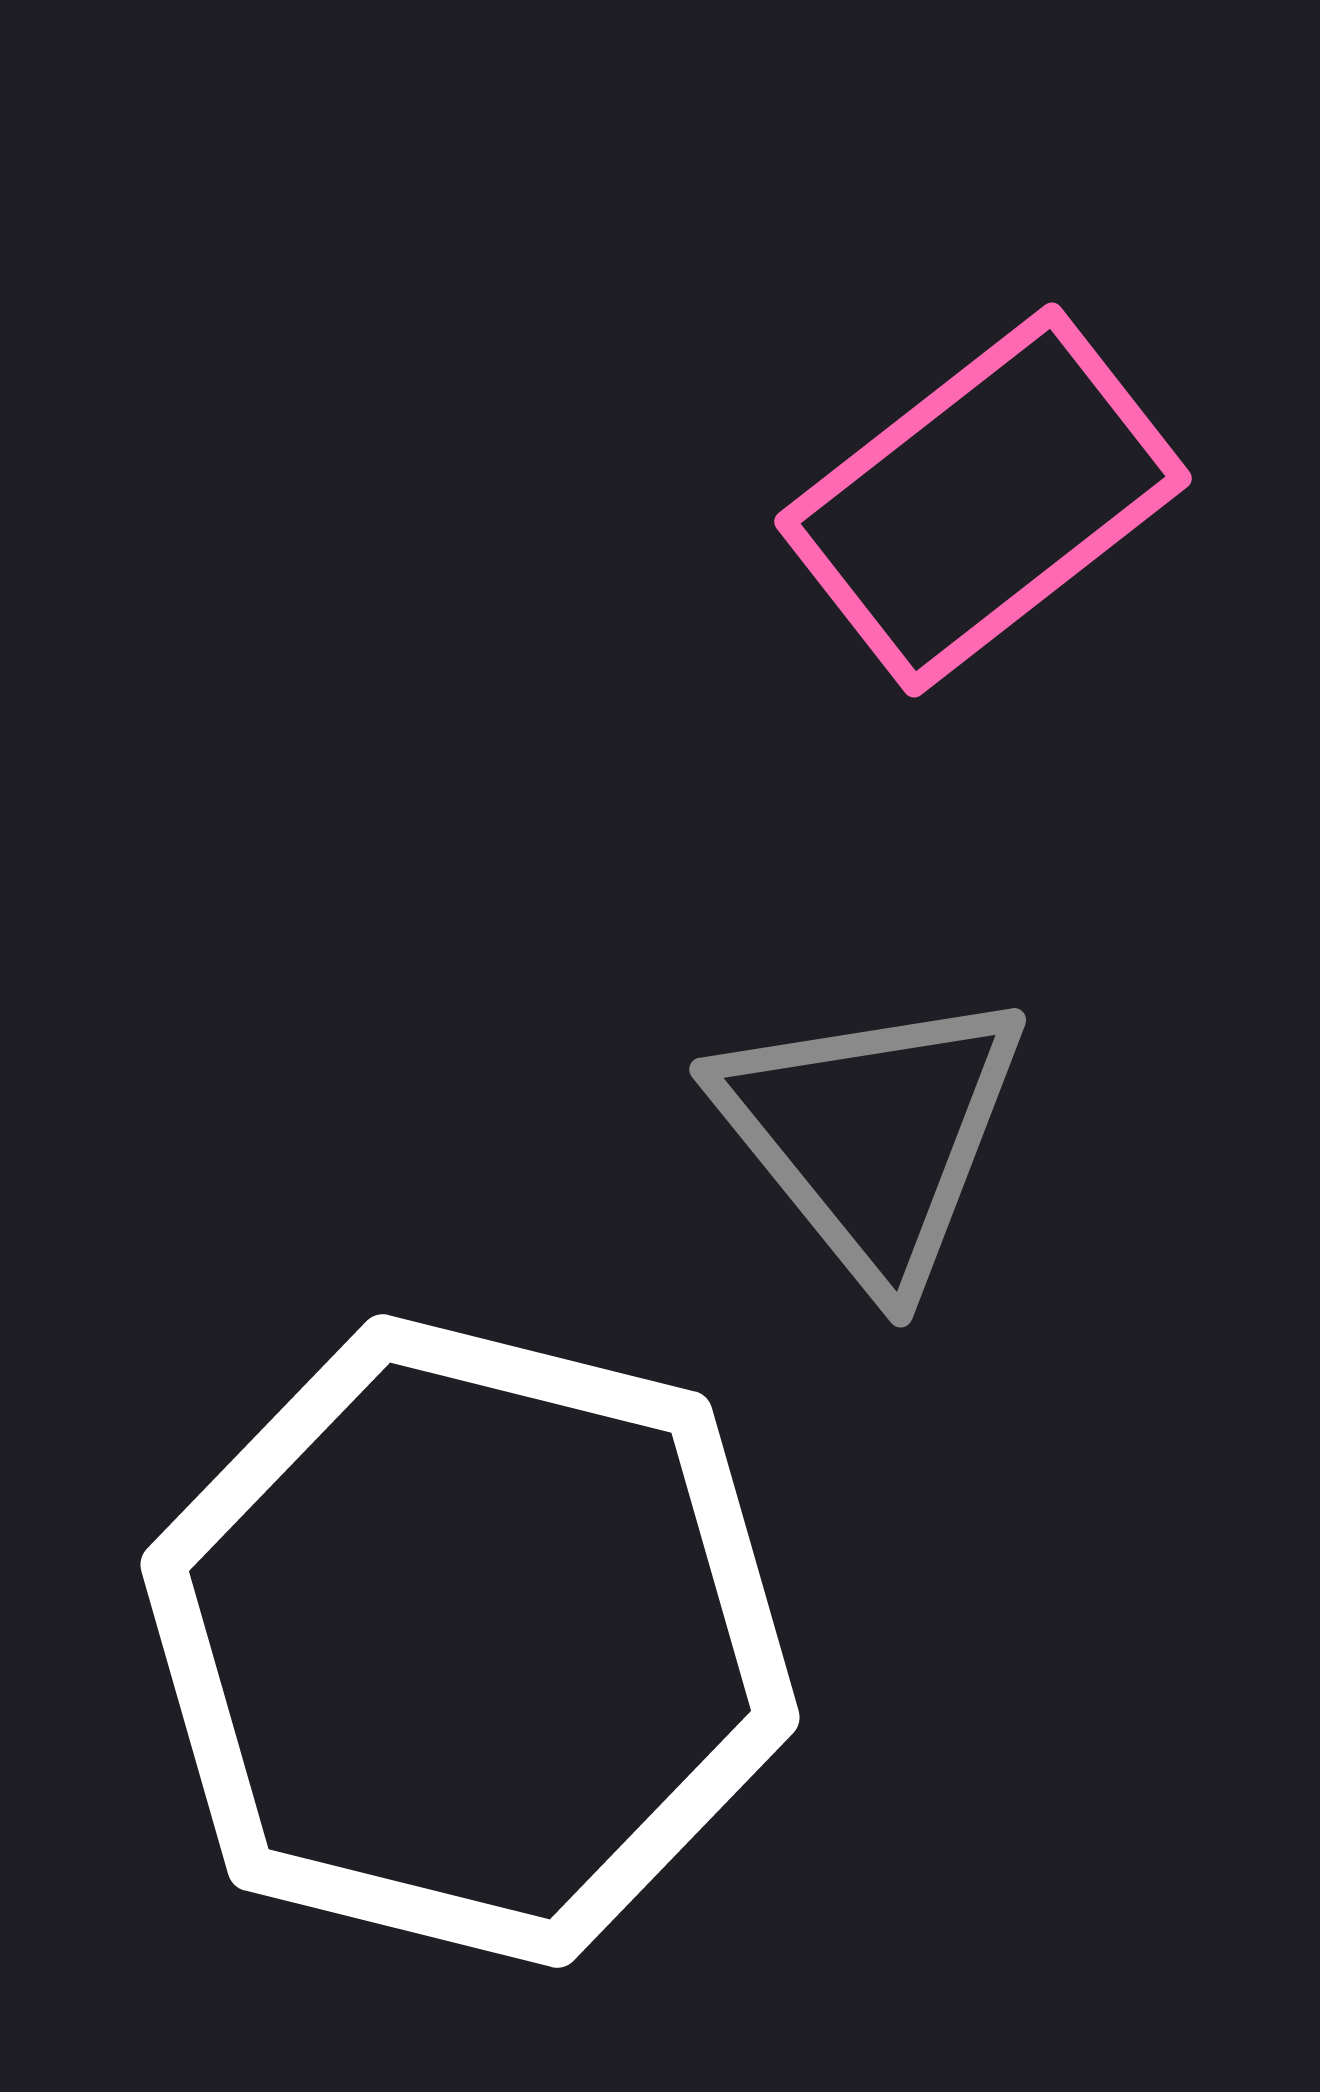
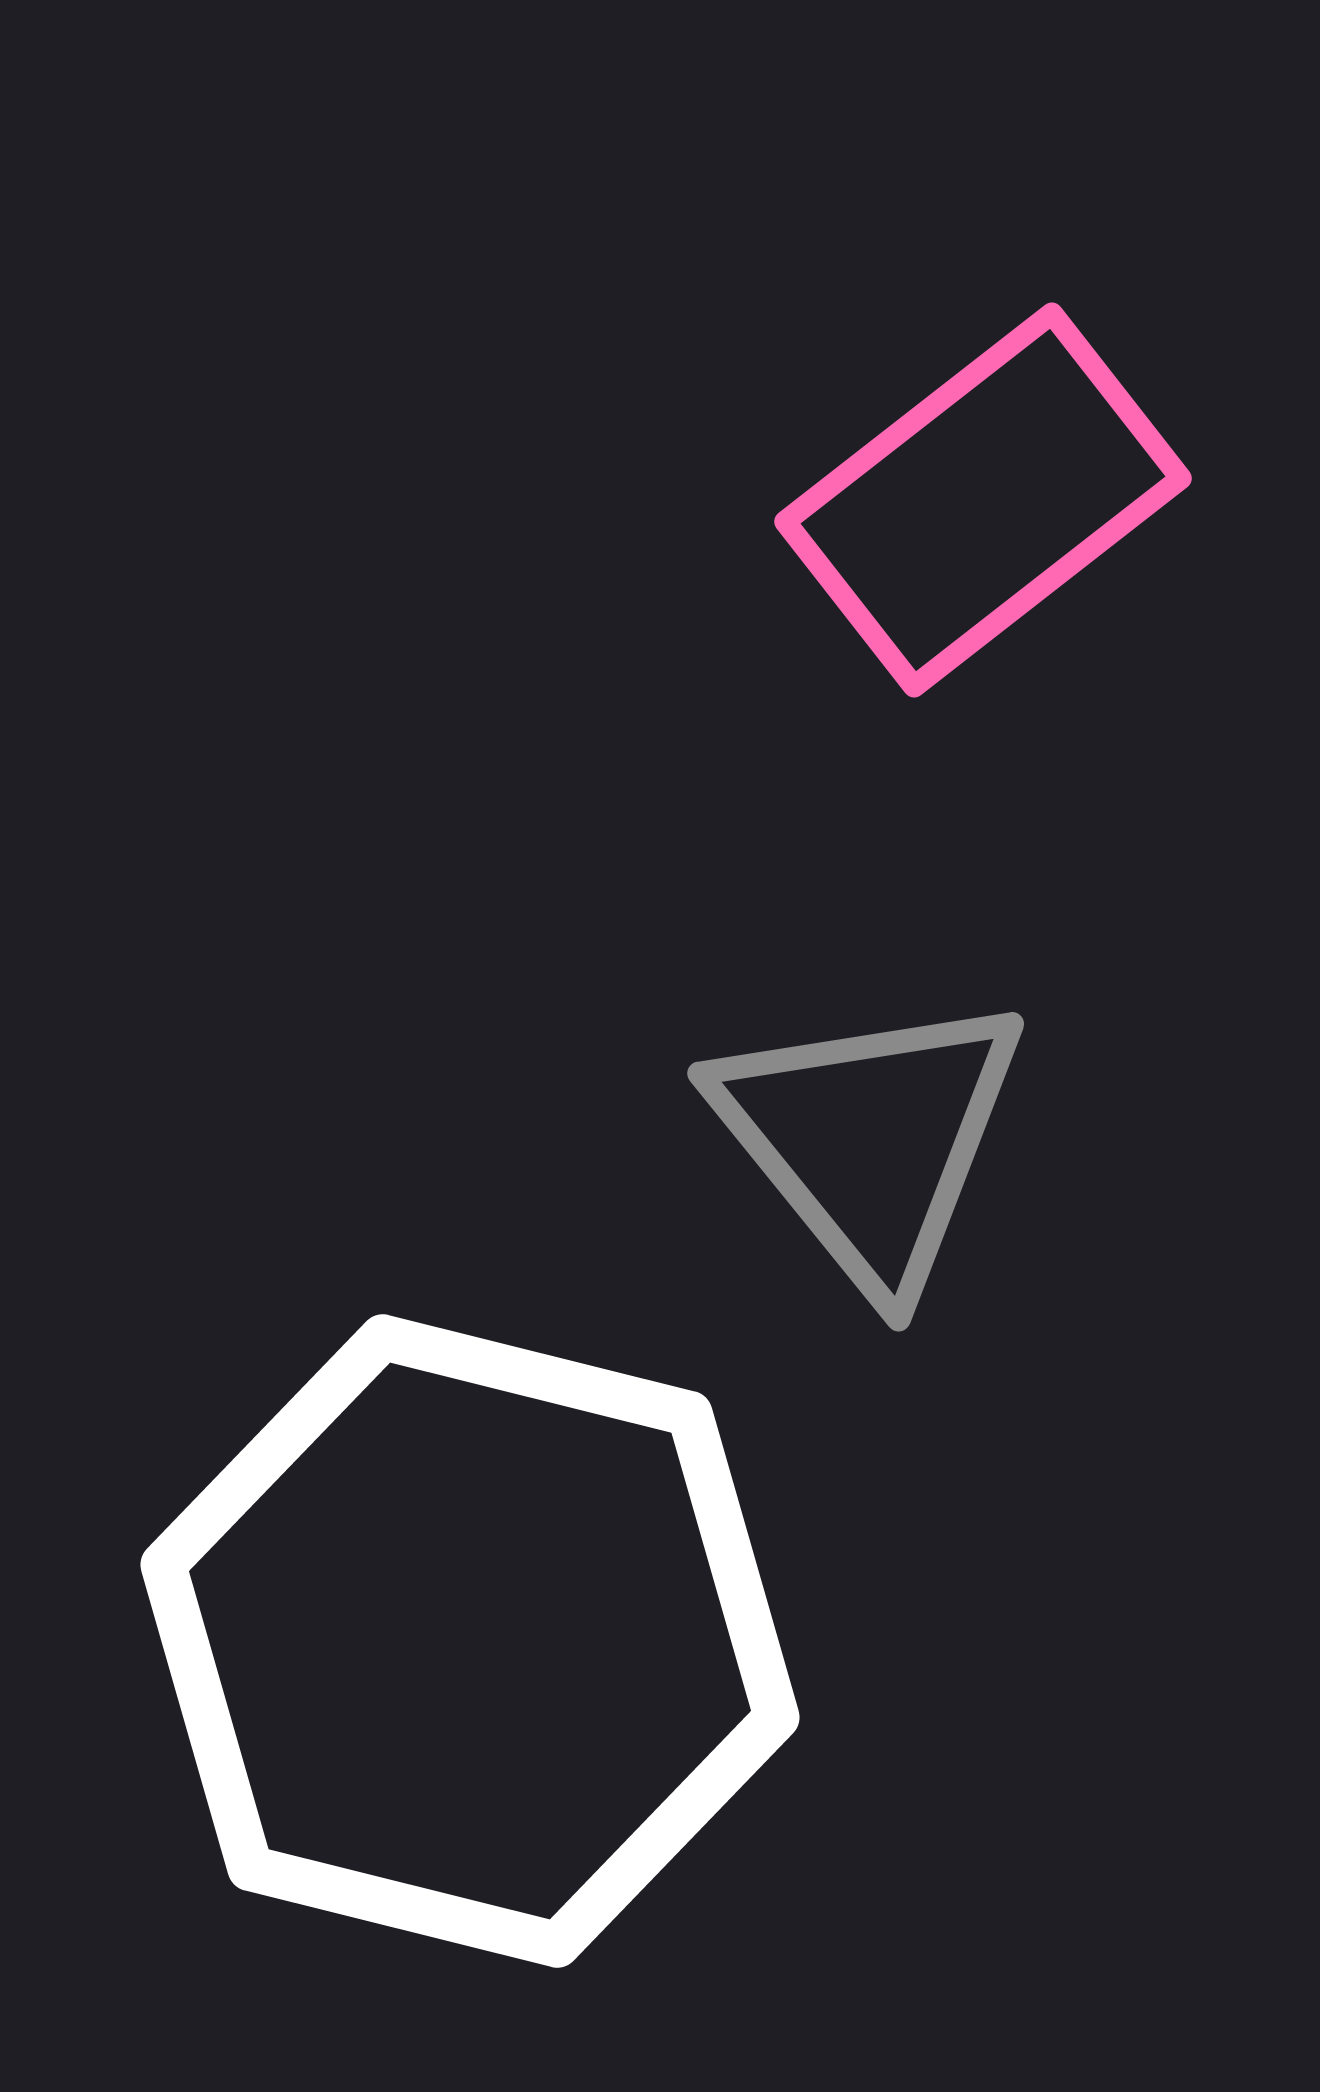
gray triangle: moved 2 px left, 4 px down
